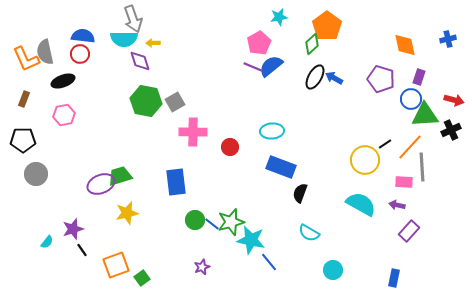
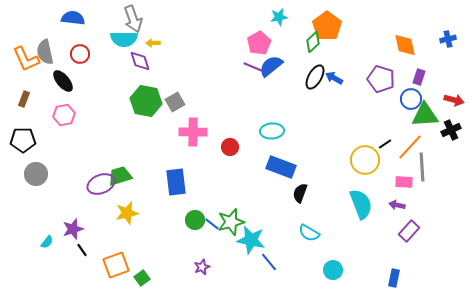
blue semicircle at (83, 36): moved 10 px left, 18 px up
green diamond at (312, 44): moved 1 px right, 2 px up
black ellipse at (63, 81): rotated 70 degrees clockwise
cyan semicircle at (361, 204): rotated 40 degrees clockwise
